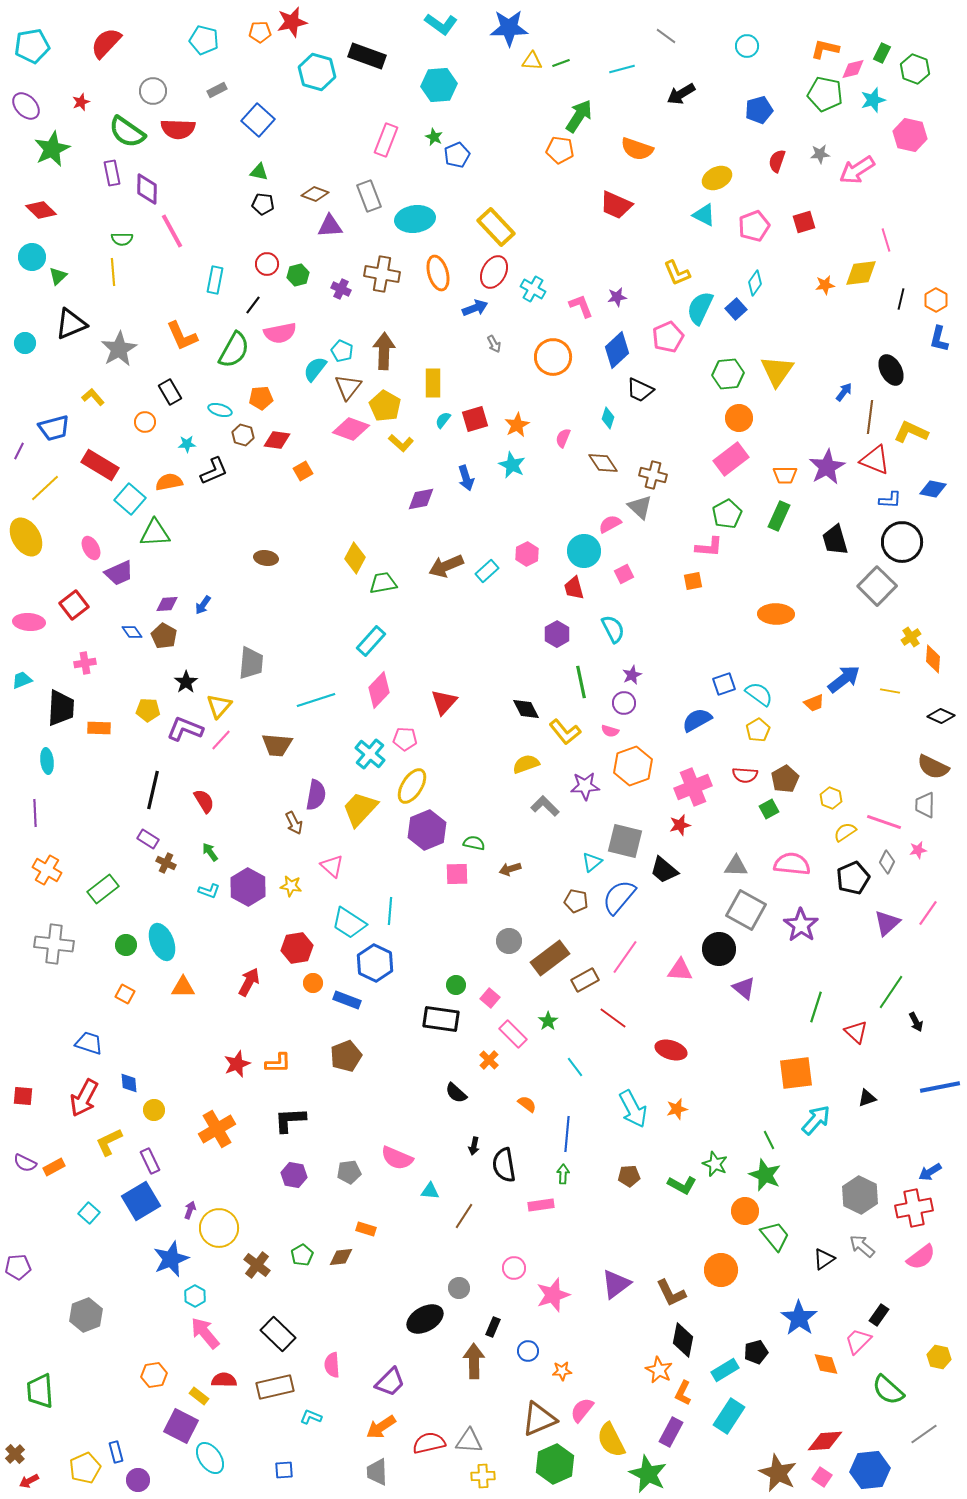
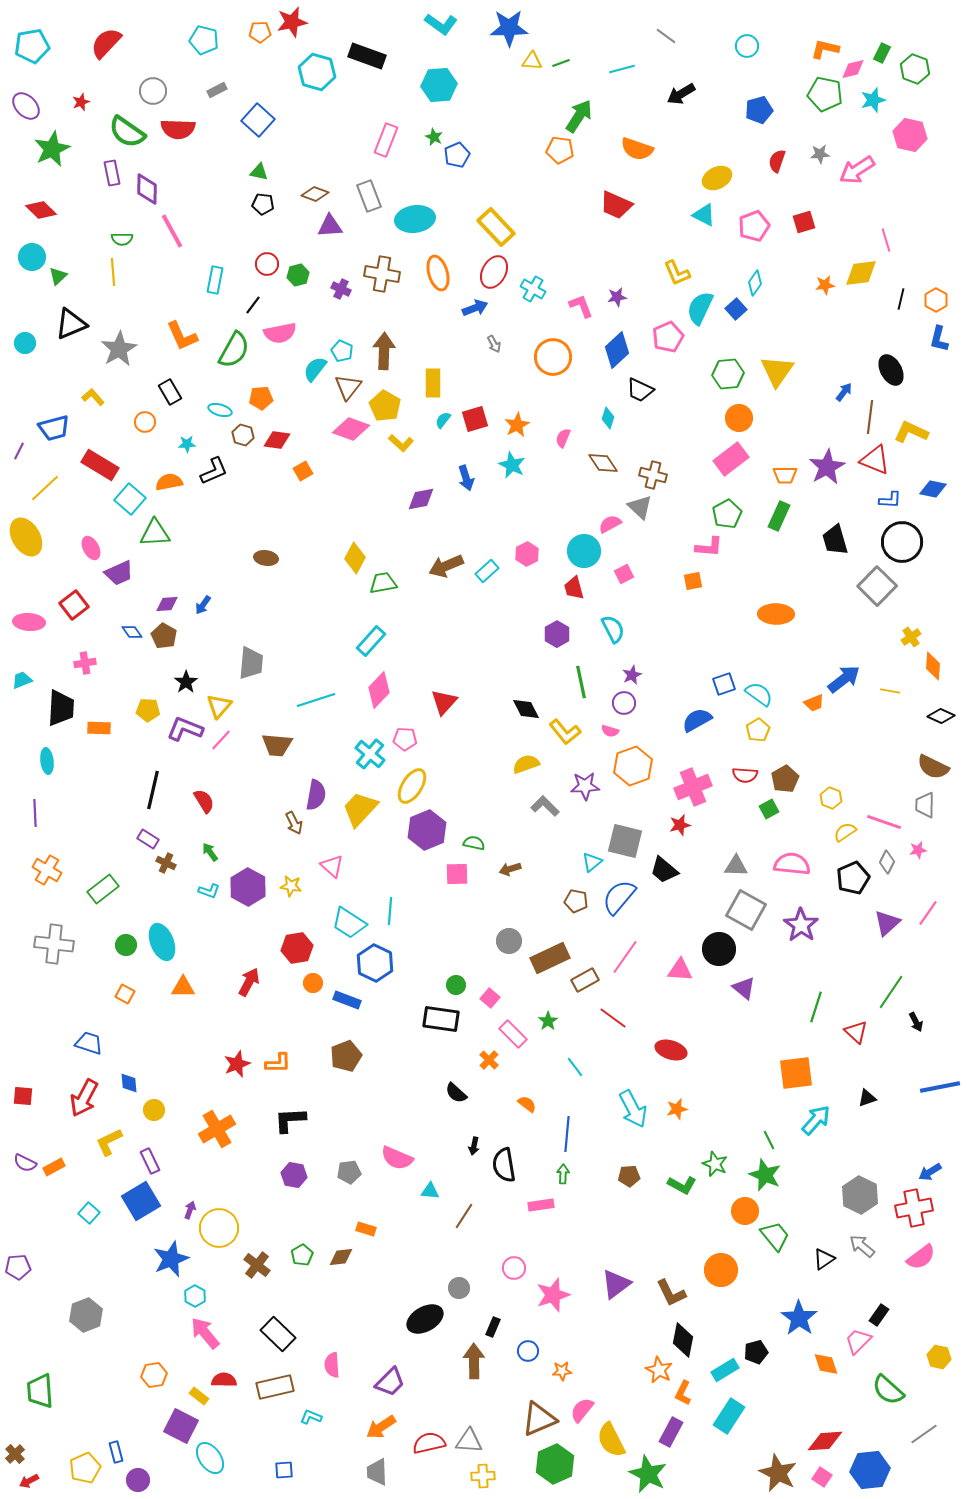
orange diamond at (933, 659): moved 7 px down
brown rectangle at (550, 958): rotated 12 degrees clockwise
